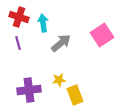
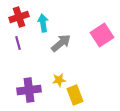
red cross: rotated 36 degrees counterclockwise
